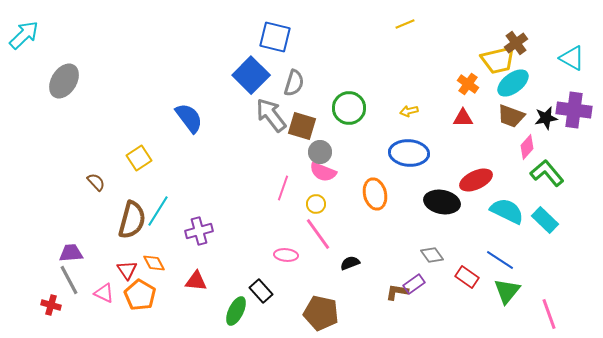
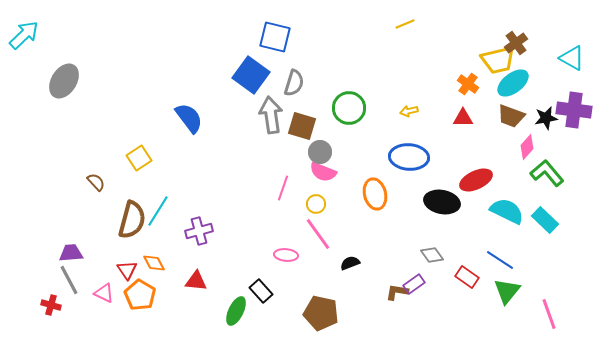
blue square at (251, 75): rotated 9 degrees counterclockwise
gray arrow at (271, 115): rotated 30 degrees clockwise
blue ellipse at (409, 153): moved 4 px down
